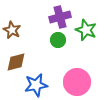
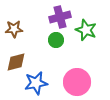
brown star: moved 2 px right, 1 px up; rotated 30 degrees counterclockwise
green circle: moved 2 px left
blue star: moved 2 px up
